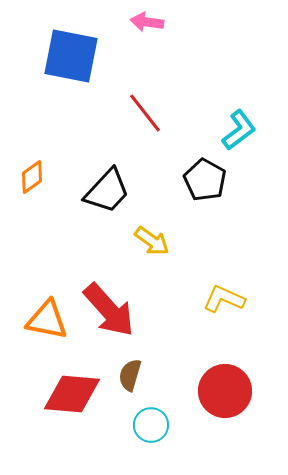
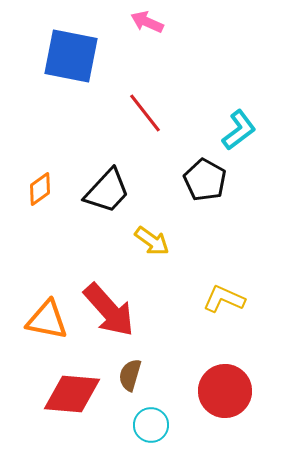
pink arrow: rotated 16 degrees clockwise
orange diamond: moved 8 px right, 12 px down
